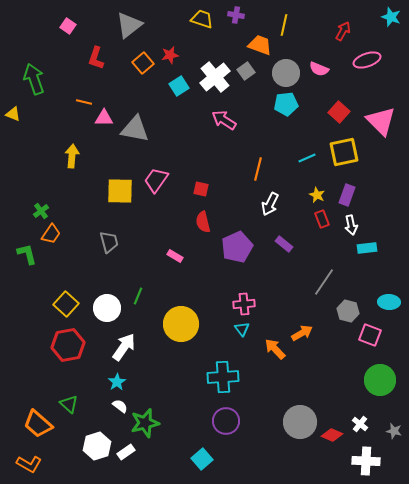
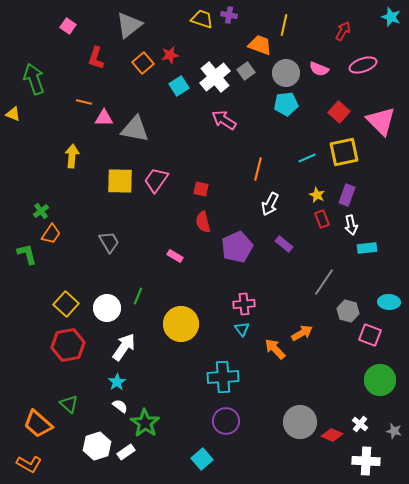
purple cross at (236, 15): moved 7 px left
pink ellipse at (367, 60): moved 4 px left, 5 px down
yellow square at (120, 191): moved 10 px up
gray trapezoid at (109, 242): rotated 15 degrees counterclockwise
green star at (145, 423): rotated 24 degrees counterclockwise
